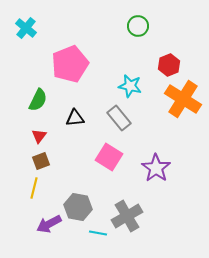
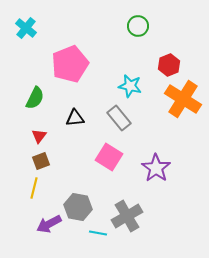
green semicircle: moved 3 px left, 2 px up
